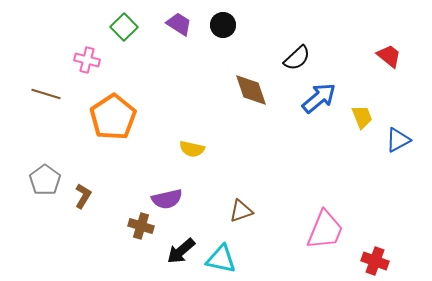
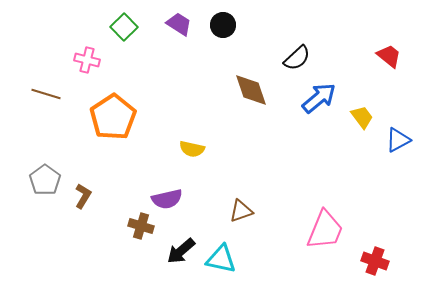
yellow trapezoid: rotated 15 degrees counterclockwise
